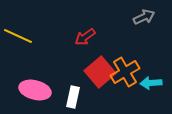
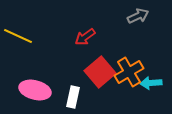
gray arrow: moved 6 px left, 1 px up
orange cross: moved 4 px right
